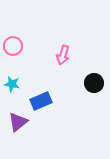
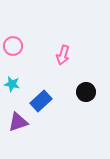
black circle: moved 8 px left, 9 px down
blue rectangle: rotated 20 degrees counterclockwise
purple triangle: rotated 20 degrees clockwise
